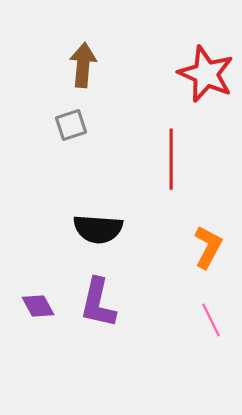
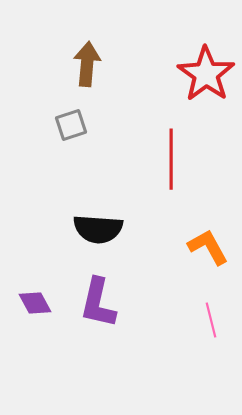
brown arrow: moved 4 px right, 1 px up
red star: rotated 12 degrees clockwise
orange L-shape: rotated 57 degrees counterclockwise
purple diamond: moved 3 px left, 3 px up
pink line: rotated 12 degrees clockwise
